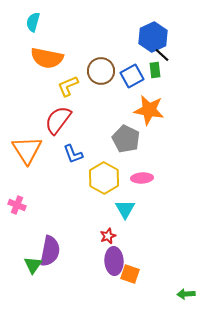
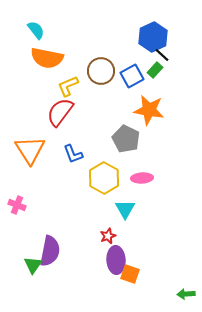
cyan semicircle: moved 3 px right, 8 px down; rotated 126 degrees clockwise
green rectangle: rotated 49 degrees clockwise
red semicircle: moved 2 px right, 8 px up
orange triangle: moved 3 px right
purple ellipse: moved 2 px right, 1 px up
